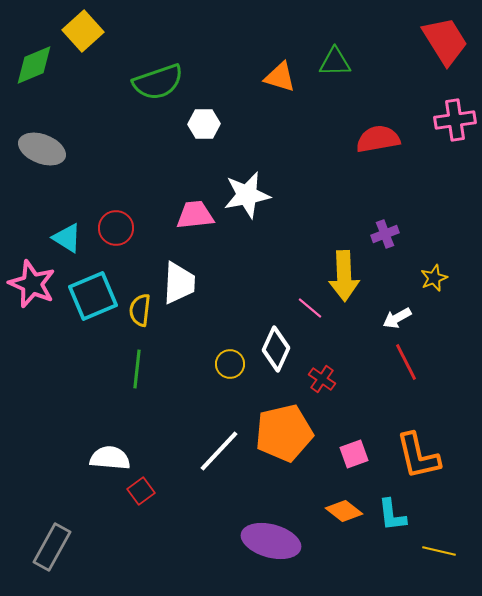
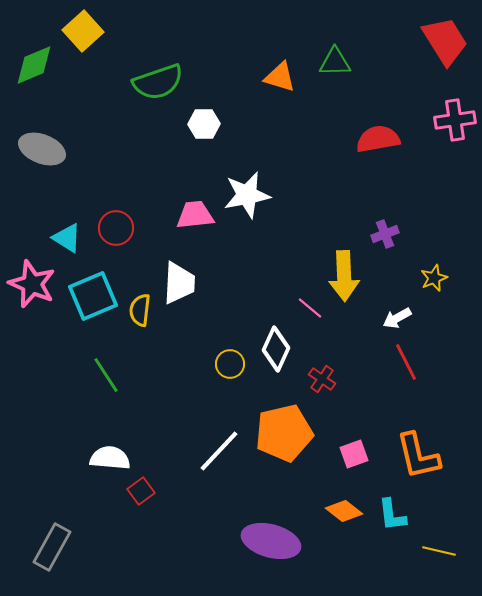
green line: moved 31 px left, 6 px down; rotated 39 degrees counterclockwise
